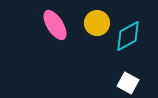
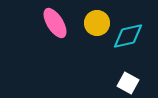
pink ellipse: moved 2 px up
cyan diamond: rotated 16 degrees clockwise
